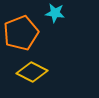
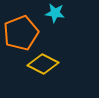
yellow diamond: moved 11 px right, 8 px up
